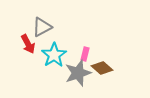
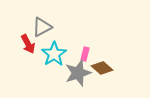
cyan star: moved 1 px up
